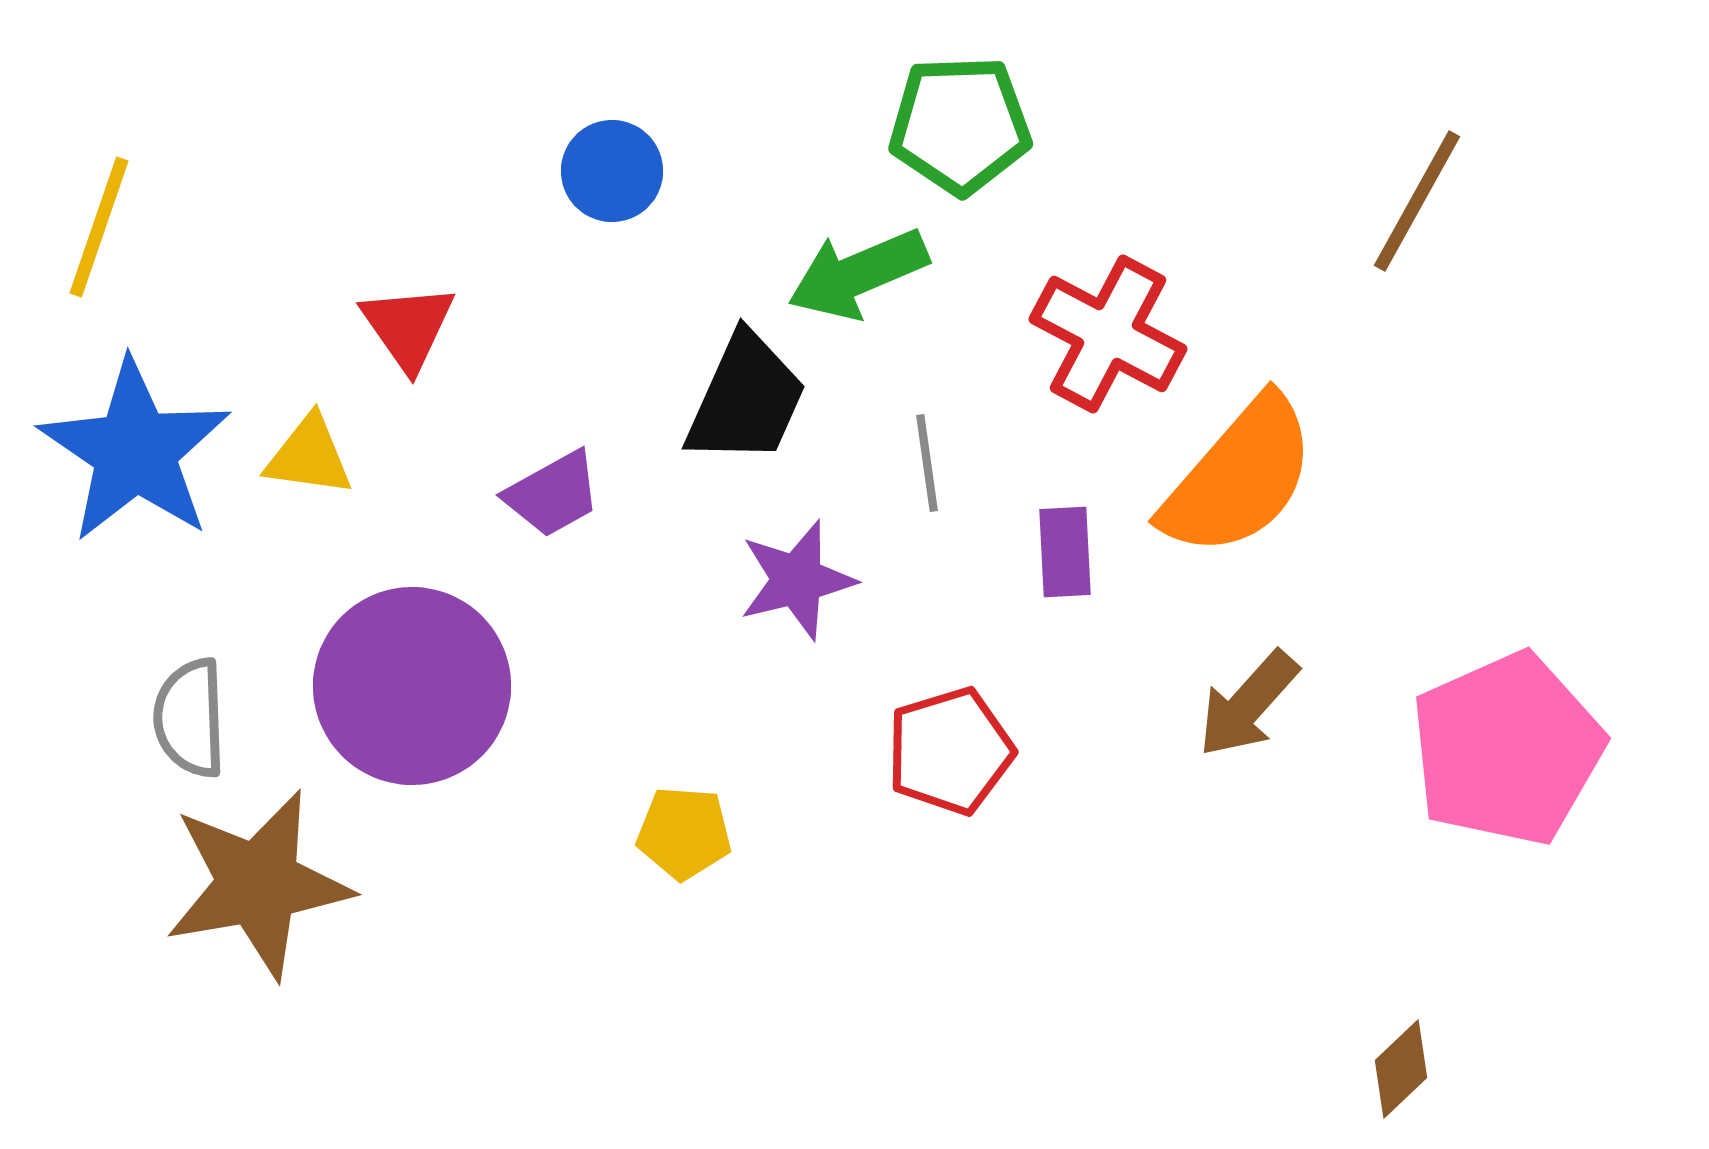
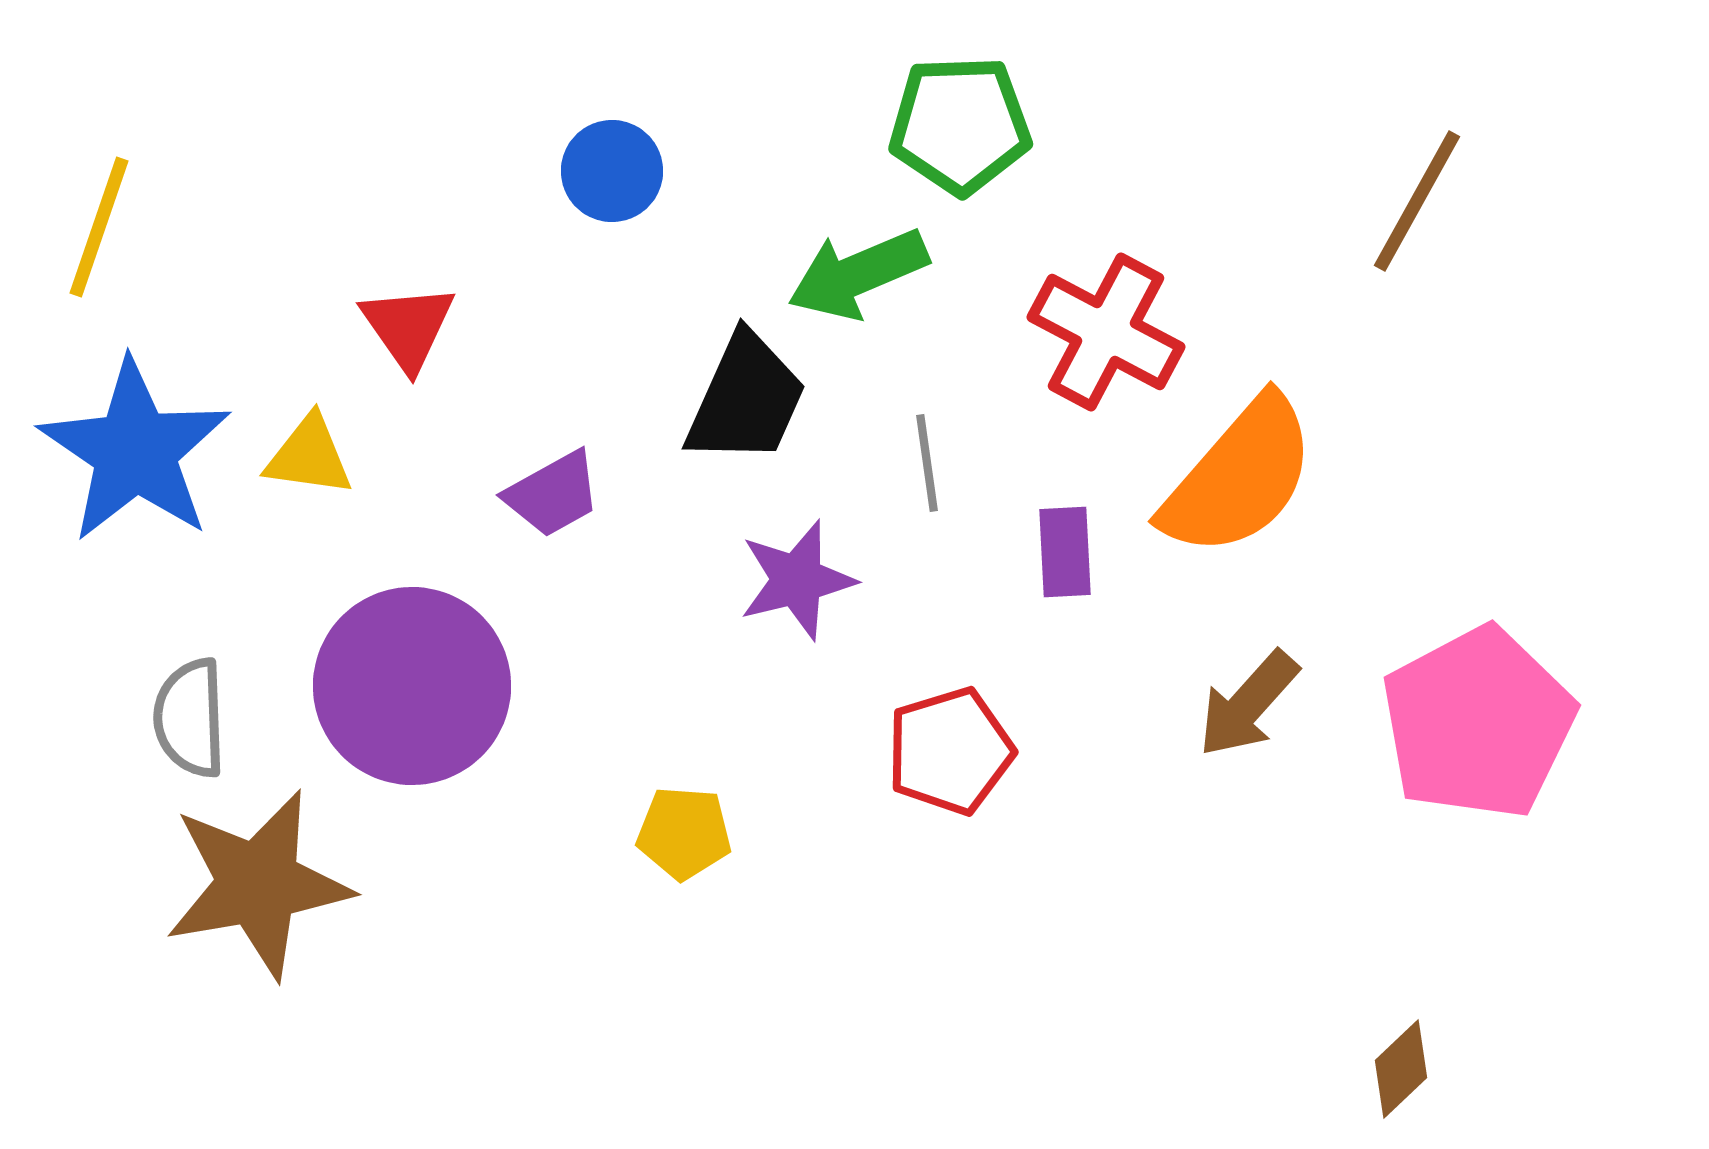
red cross: moved 2 px left, 2 px up
pink pentagon: moved 29 px left, 26 px up; rotated 4 degrees counterclockwise
